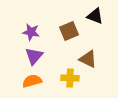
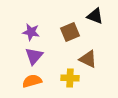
brown square: moved 1 px right, 1 px down
